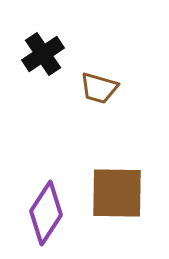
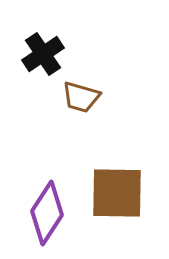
brown trapezoid: moved 18 px left, 9 px down
purple diamond: moved 1 px right
